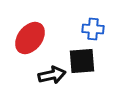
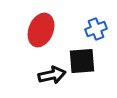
blue cross: moved 3 px right; rotated 25 degrees counterclockwise
red ellipse: moved 11 px right, 8 px up; rotated 16 degrees counterclockwise
